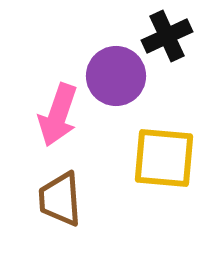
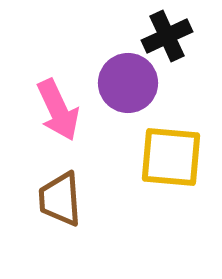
purple circle: moved 12 px right, 7 px down
pink arrow: moved 5 px up; rotated 44 degrees counterclockwise
yellow square: moved 7 px right, 1 px up
